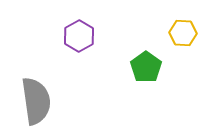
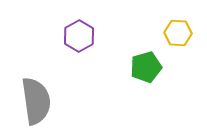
yellow hexagon: moved 5 px left
green pentagon: rotated 20 degrees clockwise
